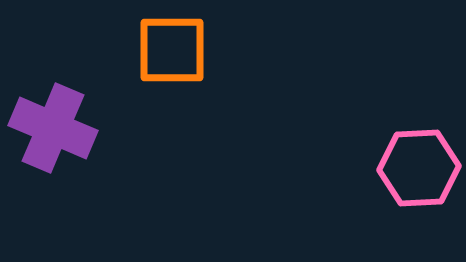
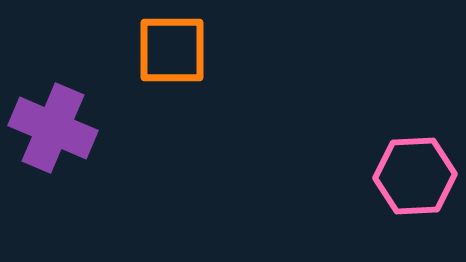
pink hexagon: moved 4 px left, 8 px down
